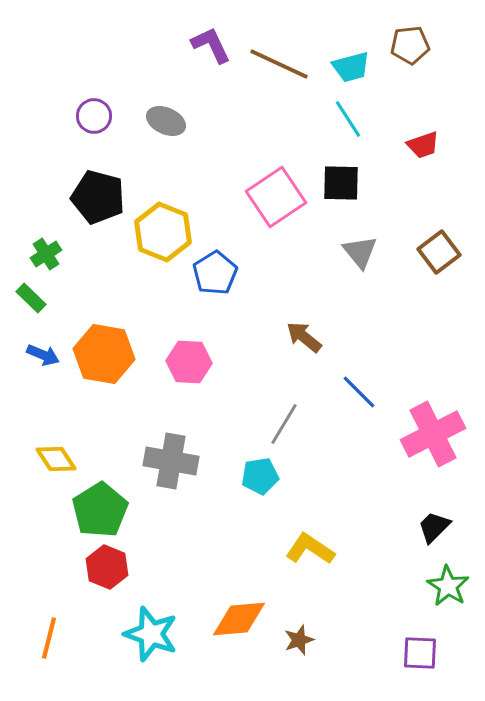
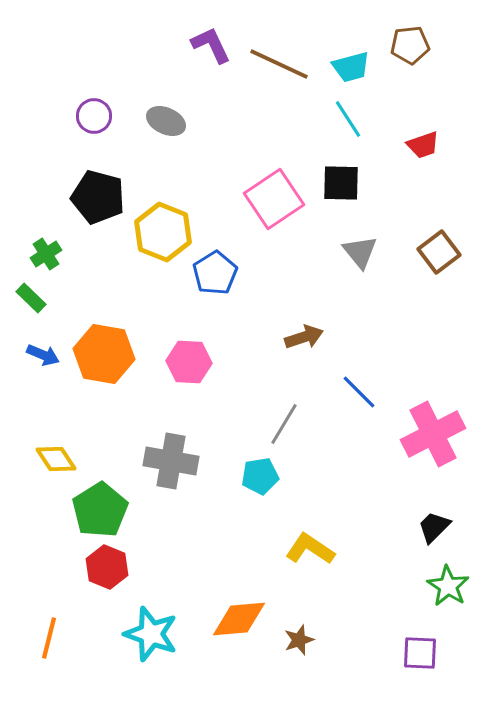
pink square: moved 2 px left, 2 px down
brown arrow: rotated 123 degrees clockwise
